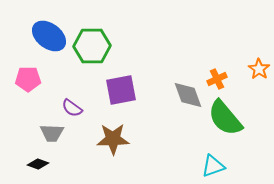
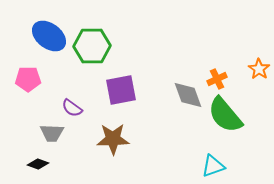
green semicircle: moved 3 px up
